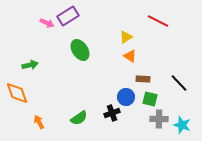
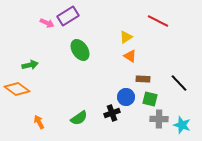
orange diamond: moved 4 px up; rotated 35 degrees counterclockwise
